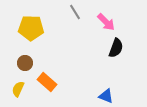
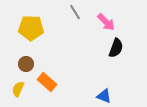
brown circle: moved 1 px right, 1 px down
blue triangle: moved 2 px left
